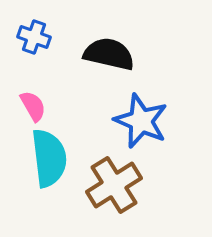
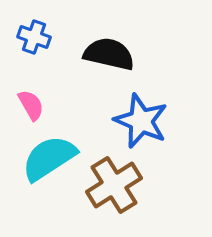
pink semicircle: moved 2 px left, 1 px up
cyan semicircle: rotated 116 degrees counterclockwise
